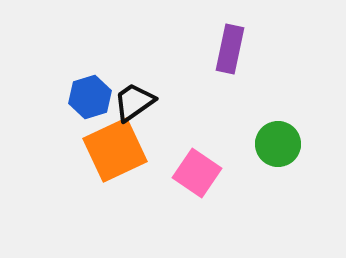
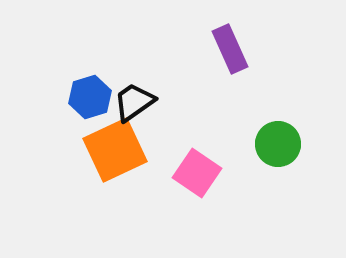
purple rectangle: rotated 36 degrees counterclockwise
